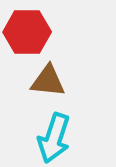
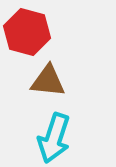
red hexagon: rotated 15 degrees clockwise
